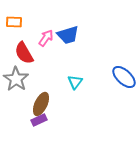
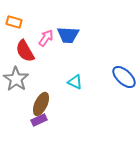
orange rectangle: rotated 14 degrees clockwise
blue trapezoid: rotated 20 degrees clockwise
red semicircle: moved 1 px right, 2 px up
cyan triangle: rotated 42 degrees counterclockwise
